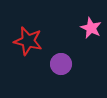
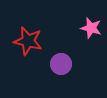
pink star: rotated 10 degrees counterclockwise
